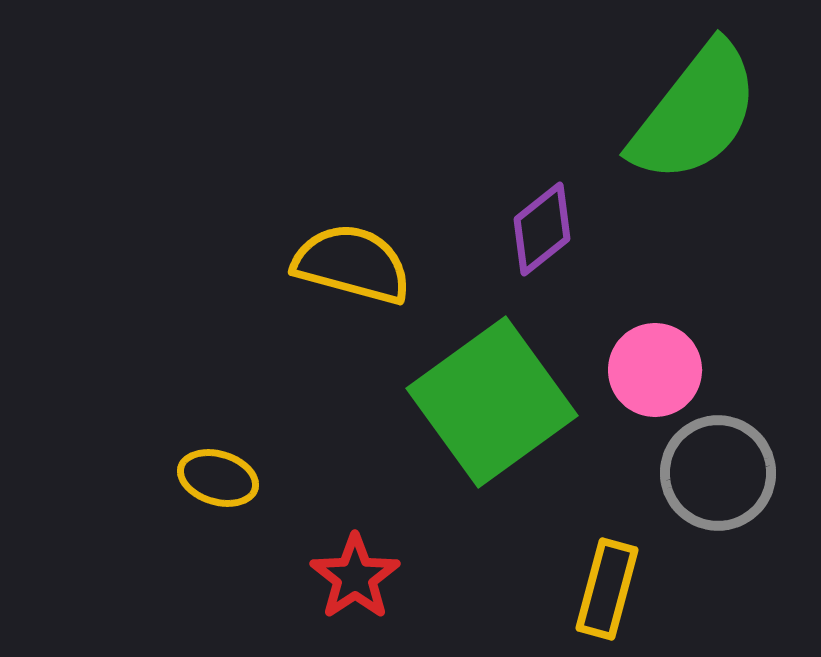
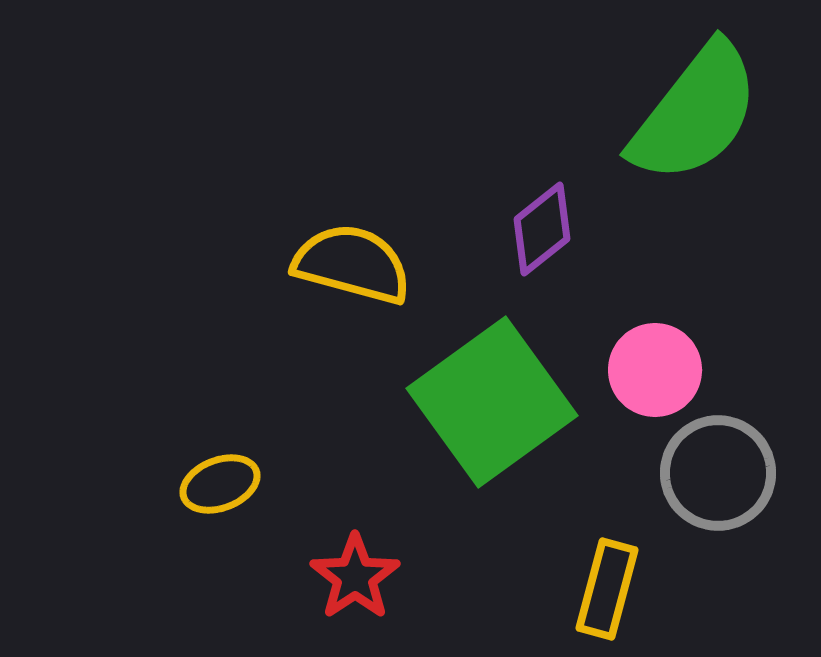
yellow ellipse: moved 2 px right, 6 px down; rotated 38 degrees counterclockwise
